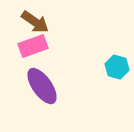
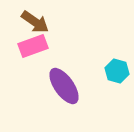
cyan hexagon: moved 4 px down
purple ellipse: moved 22 px right
